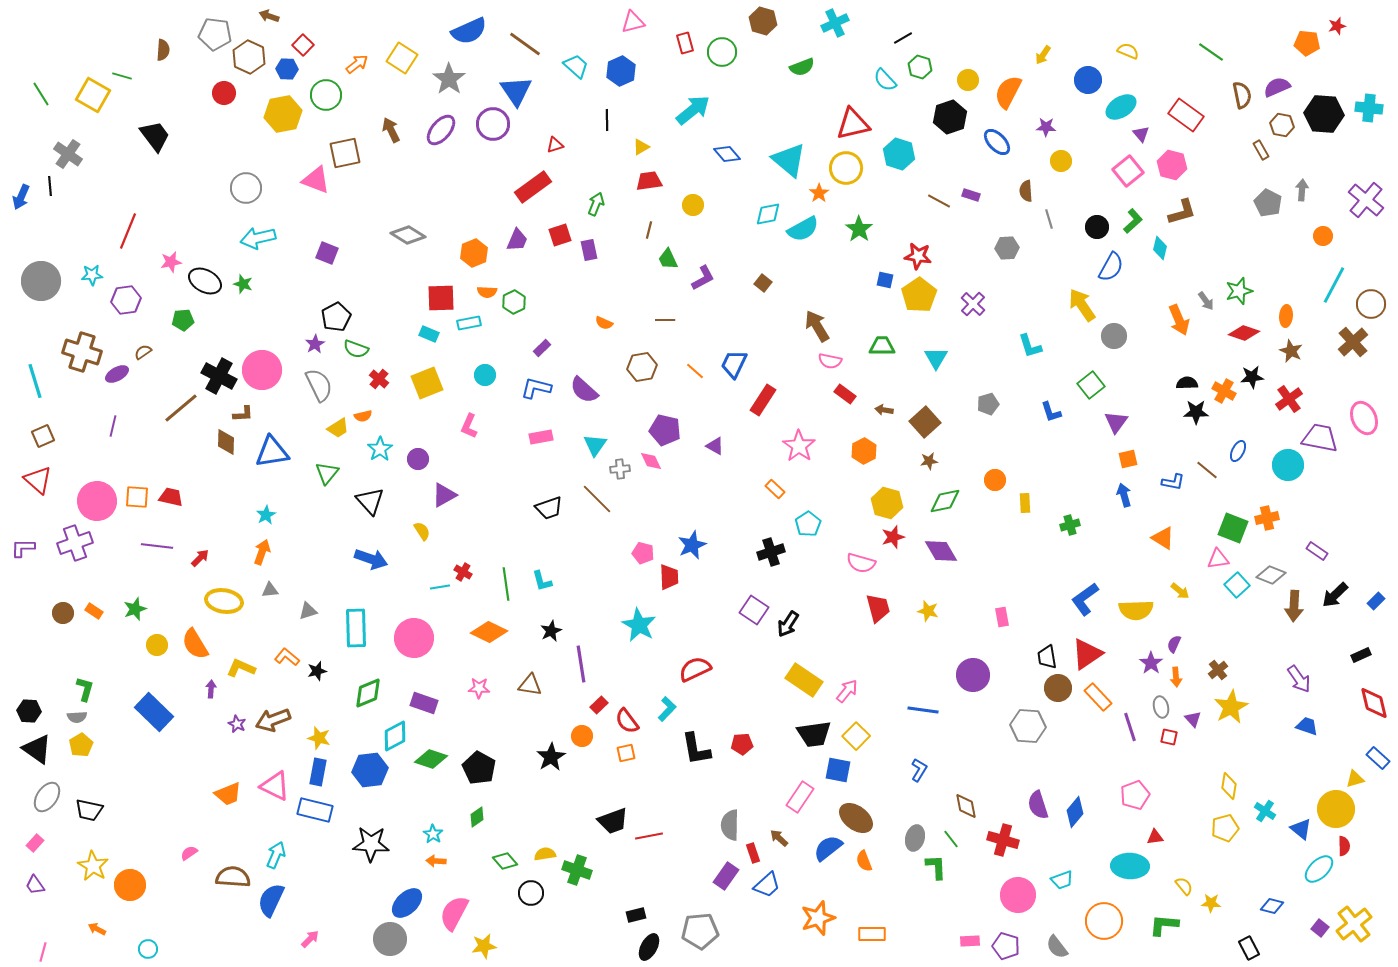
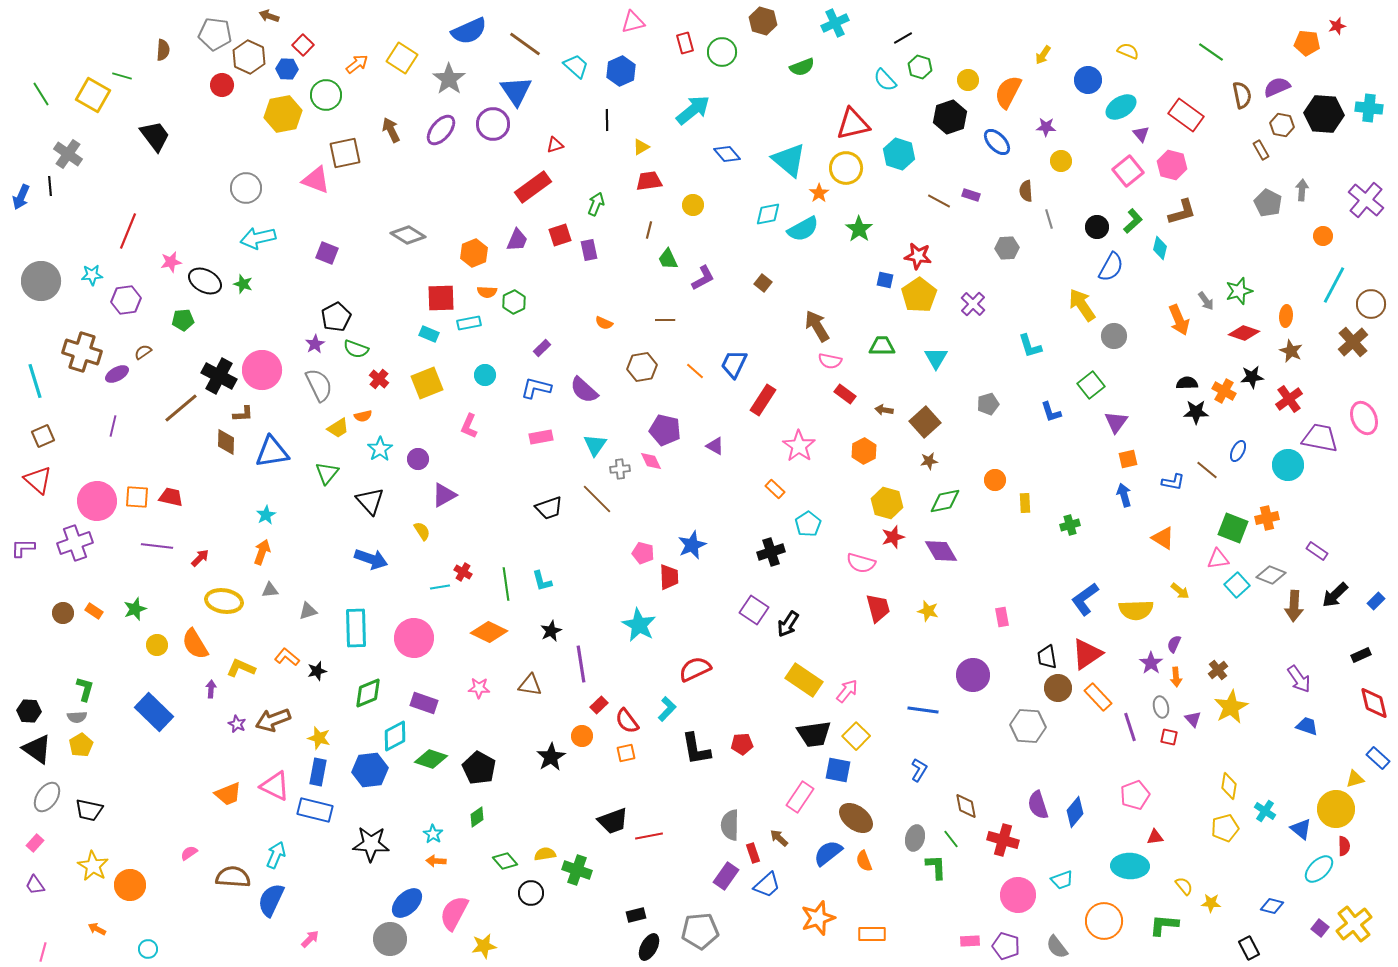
red circle at (224, 93): moved 2 px left, 8 px up
blue semicircle at (828, 848): moved 5 px down
